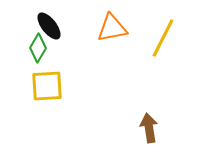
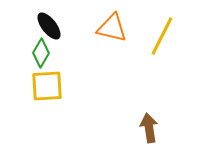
orange triangle: rotated 24 degrees clockwise
yellow line: moved 1 px left, 2 px up
green diamond: moved 3 px right, 5 px down
